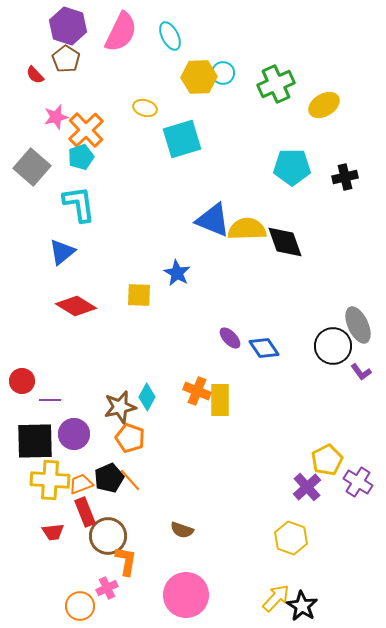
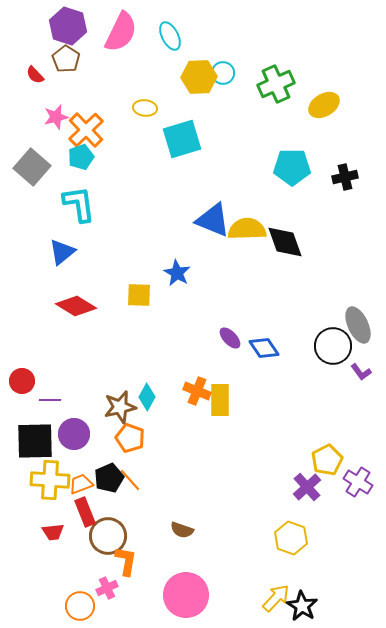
yellow ellipse at (145, 108): rotated 10 degrees counterclockwise
